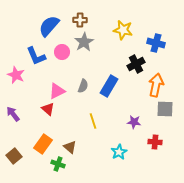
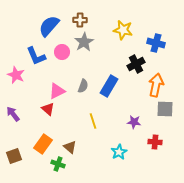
brown square: rotated 21 degrees clockwise
